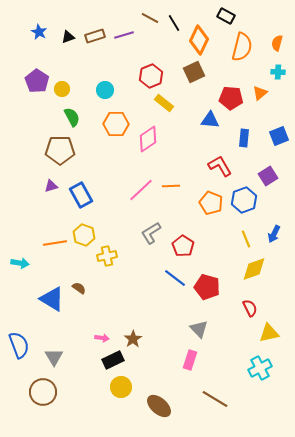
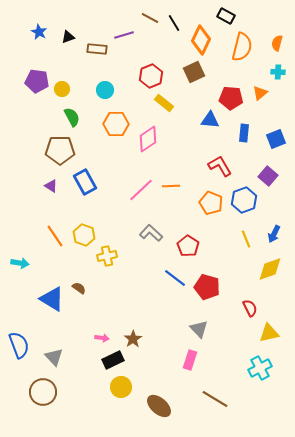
brown rectangle at (95, 36): moved 2 px right, 13 px down; rotated 24 degrees clockwise
orange diamond at (199, 40): moved 2 px right
purple pentagon at (37, 81): rotated 25 degrees counterclockwise
blue square at (279, 136): moved 3 px left, 3 px down
blue rectangle at (244, 138): moved 5 px up
purple square at (268, 176): rotated 18 degrees counterclockwise
purple triangle at (51, 186): rotated 48 degrees clockwise
blue rectangle at (81, 195): moved 4 px right, 13 px up
gray L-shape at (151, 233): rotated 75 degrees clockwise
orange line at (55, 243): moved 7 px up; rotated 65 degrees clockwise
red pentagon at (183, 246): moved 5 px right
yellow diamond at (254, 269): moved 16 px right
gray triangle at (54, 357): rotated 12 degrees counterclockwise
